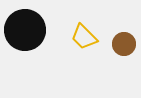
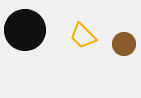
yellow trapezoid: moved 1 px left, 1 px up
